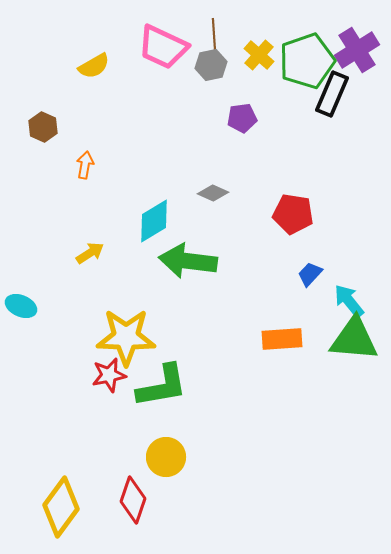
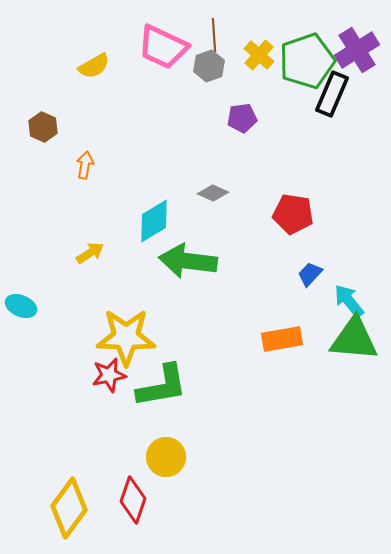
gray hexagon: moved 2 px left, 1 px down; rotated 8 degrees counterclockwise
orange rectangle: rotated 6 degrees counterclockwise
yellow diamond: moved 8 px right, 1 px down
